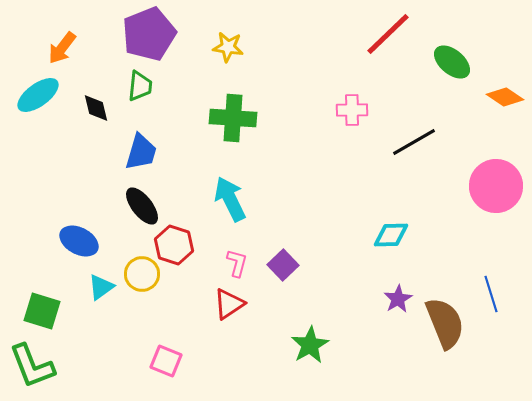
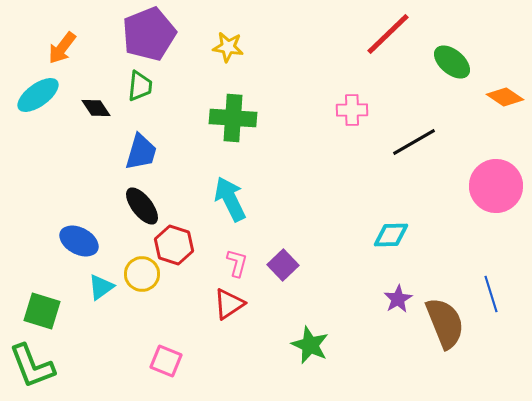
black diamond: rotated 20 degrees counterclockwise
green star: rotated 18 degrees counterclockwise
